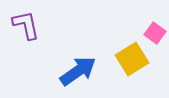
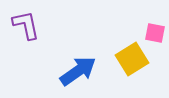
pink square: rotated 25 degrees counterclockwise
